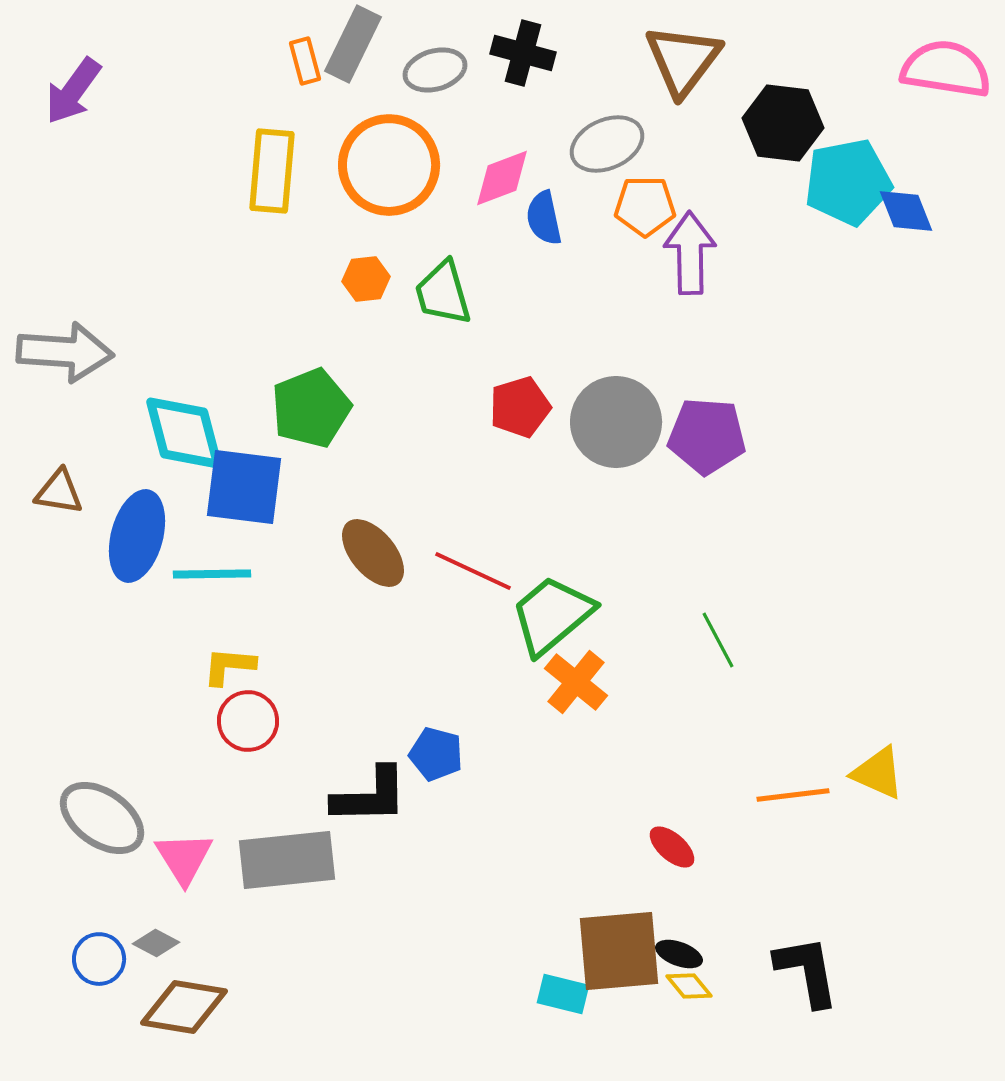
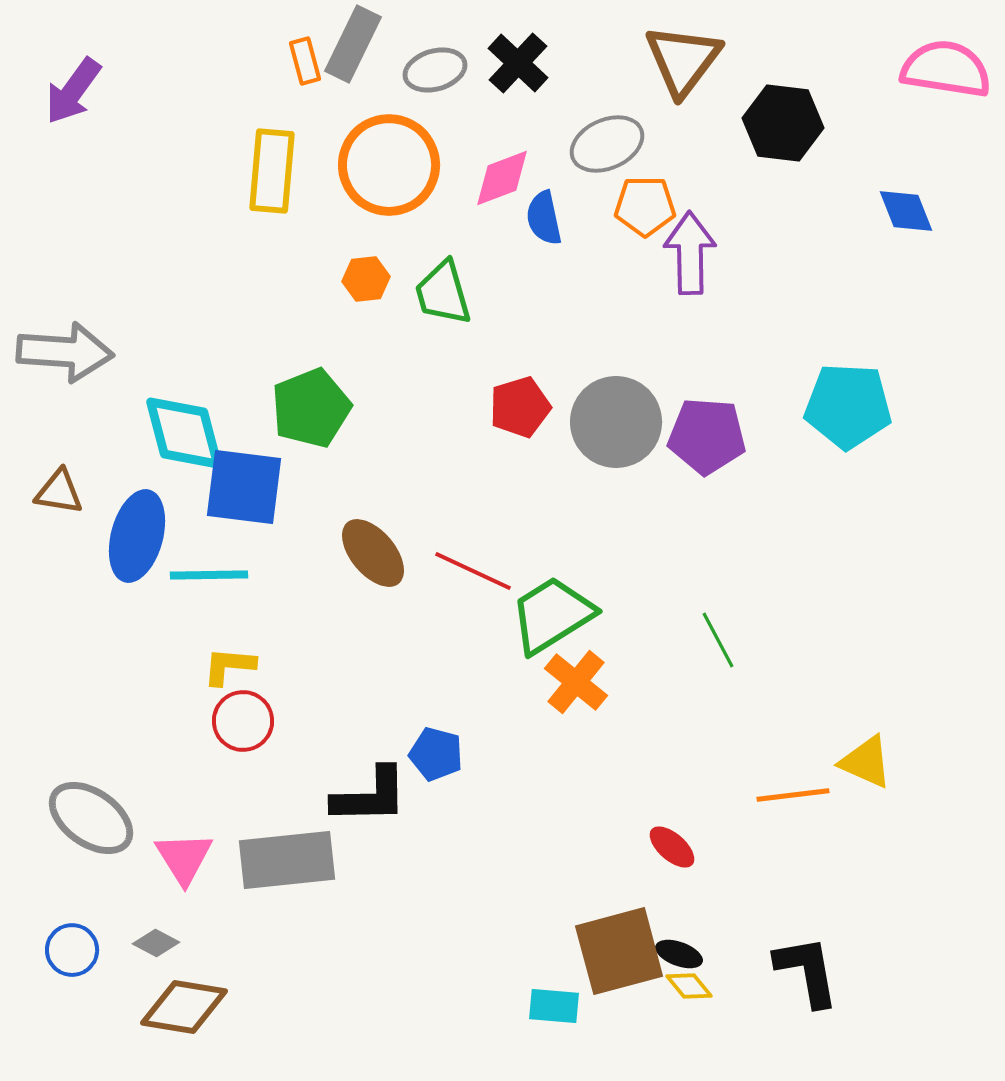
black cross at (523, 53): moved 5 px left, 10 px down; rotated 28 degrees clockwise
cyan pentagon at (848, 182): moved 224 px down; rotated 14 degrees clockwise
cyan line at (212, 574): moved 3 px left, 1 px down
green trapezoid at (552, 615): rotated 8 degrees clockwise
red circle at (248, 721): moved 5 px left
yellow triangle at (878, 773): moved 12 px left, 11 px up
gray ellipse at (102, 818): moved 11 px left
brown square at (619, 951): rotated 10 degrees counterclockwise
blue circle at (99, 959): moved 27 px left, 9 px up
cyan rectangle at (563, 994): moved 9 px left, 12 px down; rotated 9 degrees counterclockwise
